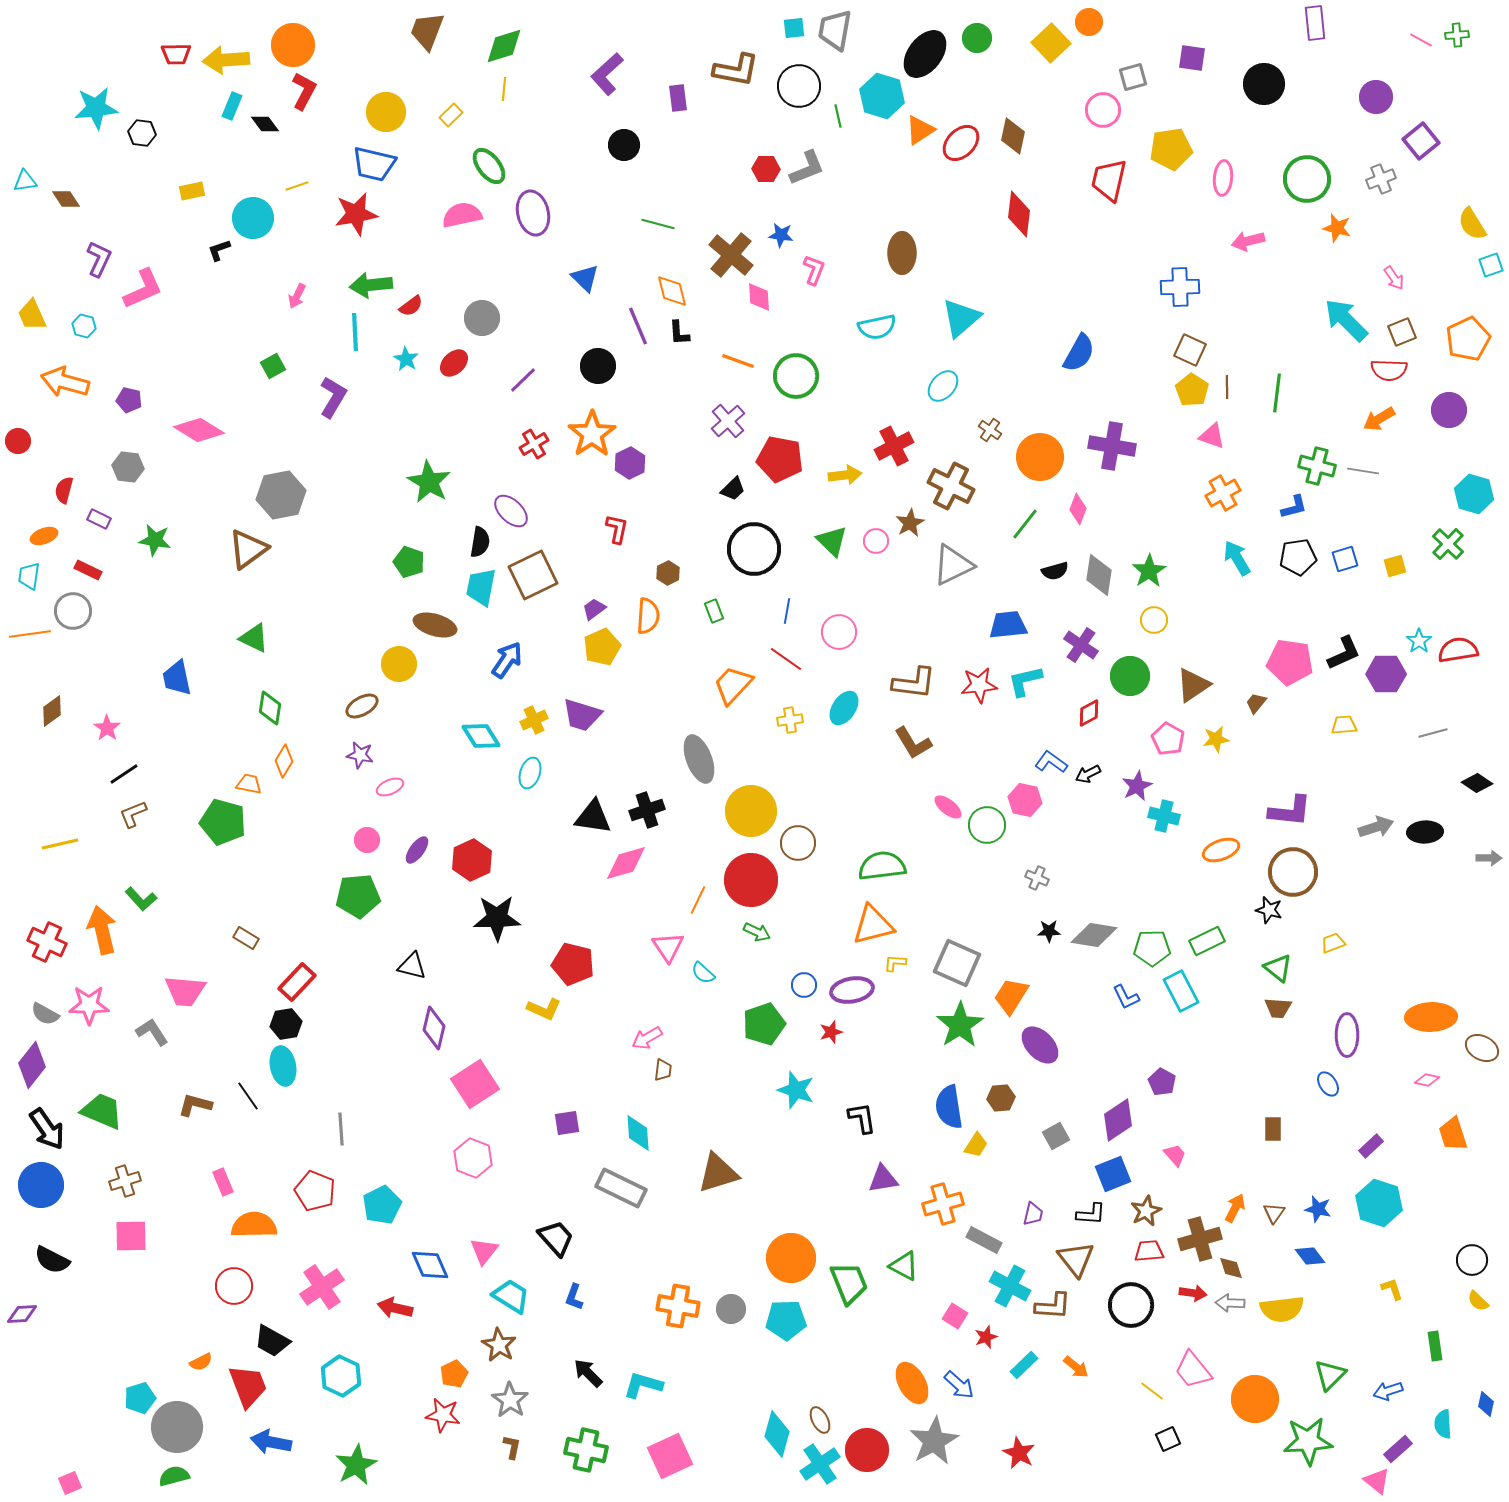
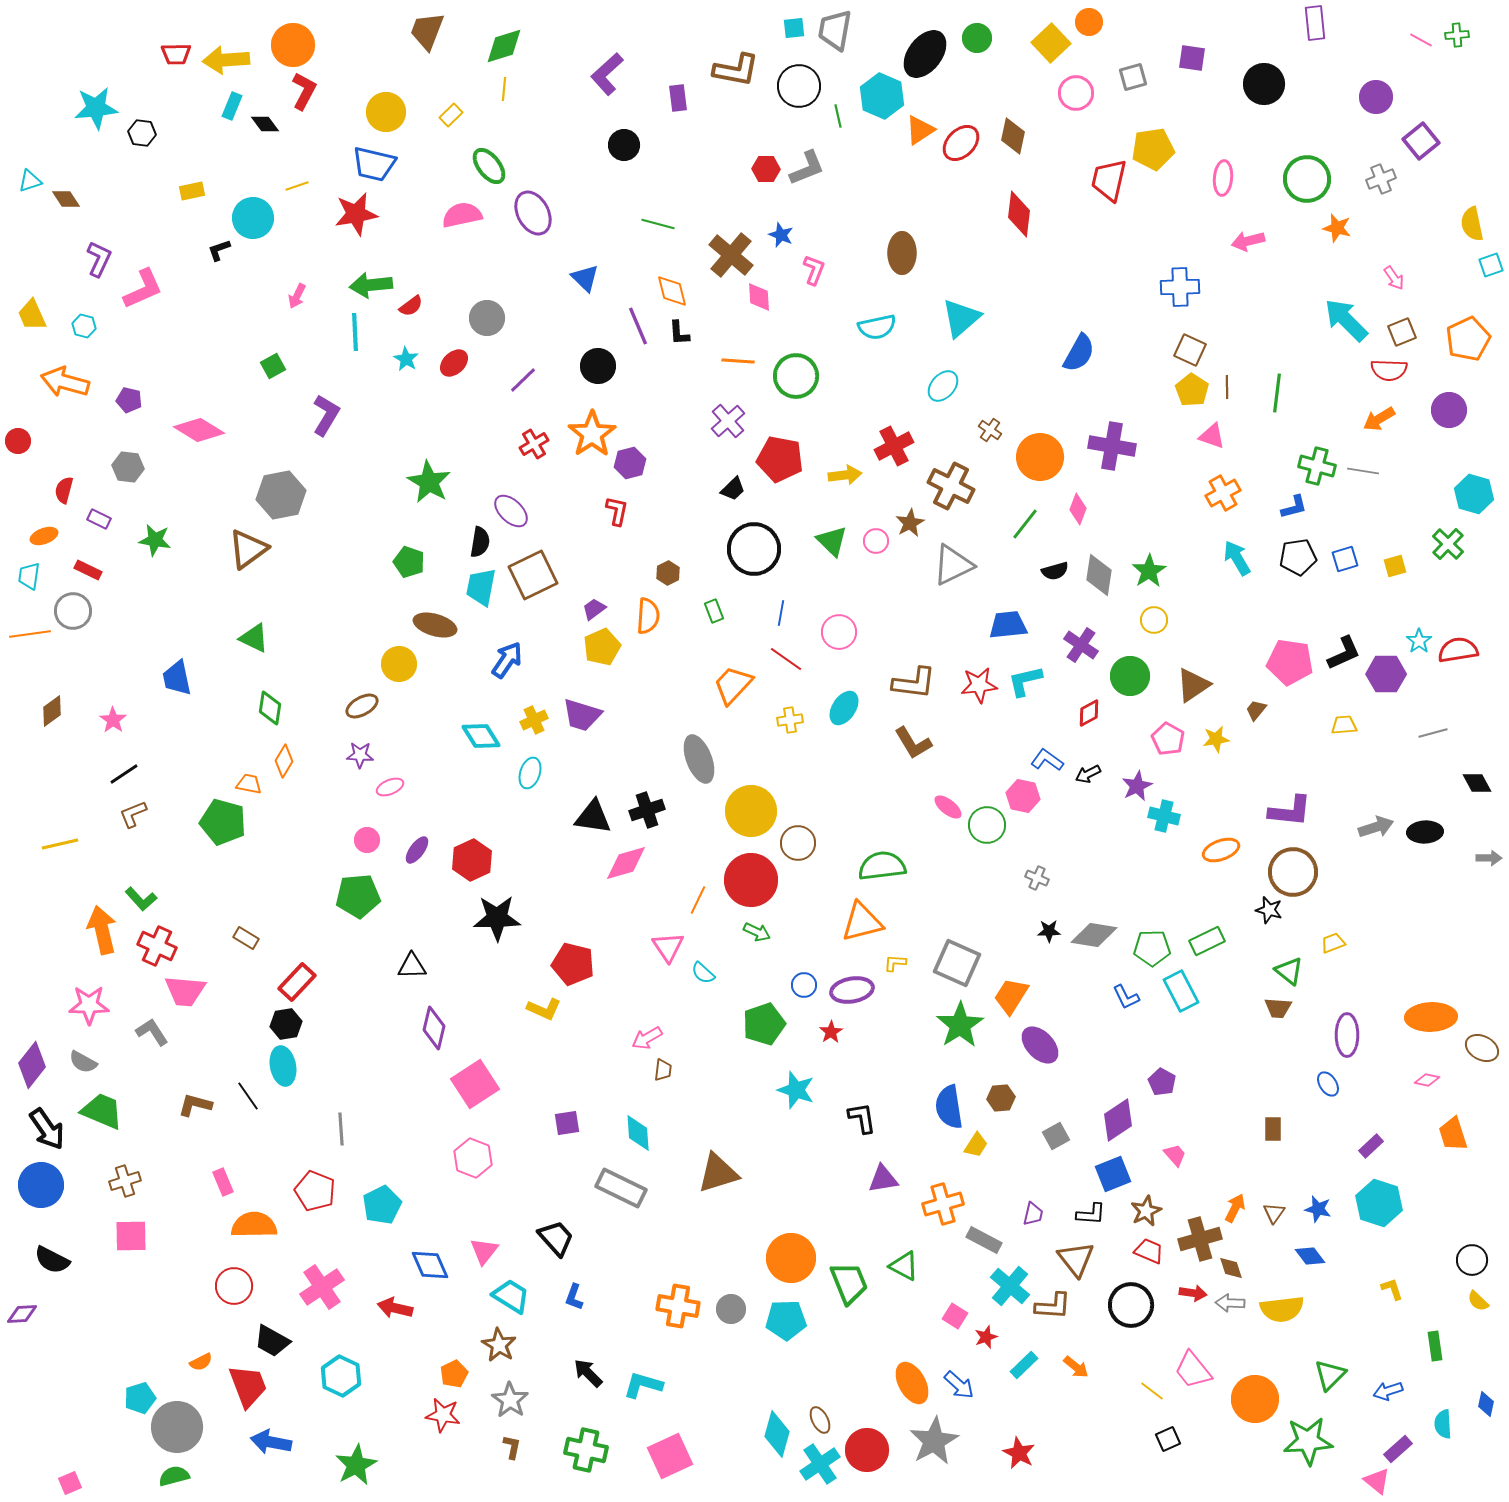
cyan hexagon at (882, 96): rotated 6 degrees clockwise
pink circle at (1103, 110): moved 27 px left, 17 px up
yellow pentagon at (1171, 149): moved 18 px left
cyan triangle at (25, 181): moved 5 px right; rotated 10 degrees counterclockwise
purple ellipse at (533, 213): rotated 15 degrees counterclockwise
yellow semicircle at (1472, 224): rotated 20 degrees clockwise
blue star at (781, 235): rotated 15 degrees clockwise
gray circle at (482, 318): moved 5 px right
orange line at (738, 361): rotated 16 degrees counterclockwise
purple L-shape at (333, 397): moved 7 px left, 18 px down
purple hexagon at (630, 463): rotated 12 degrees clockwise
red L-shape at (617, 529): moved 18 px up
blue line at (787, 611): moved 6 px left, 2 px down
brown trapezoid at (1256, 703): moved 7 px down
pink star at (107, 728): moved 6 px right, 8 px up
purple star at (360, 755): rotated 8 degrees counterclockwise
blue L-shape at (1051, 762): moved 4 px left, 2 px up
black diamond at (1477, 783): rotated 28 degrees clockwise
pink hexagon at (1025, 800): moved 2 px left, 4 px up
orange triangle at (873, 925): moved 11 px left, 3 px up
red cross at (47, 942): moved 110 px right, 4 px down
black triangle at (412, 966): rotated 16 degrees counterclockwise
green triangle at (1278, 968): moved 11 px right, 3 px down
gray semicircle at (45, 1014): moved 38 px right, 48 px down
red star at (831, 1032): rotated 15 degrees counterclockwise
red trapezoid at (1149, 1251): rotated 28 degrees clockwise
cyan cross at (1010, 1286): rotated 12 degrees clockwise
